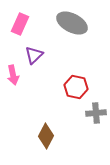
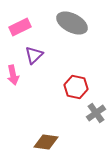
pink rectangle: moved 3 px down; rotated 40 degrees clockwise
gray cross: rotated 30 degrees counterclockwise
brown diamond: moved 6 px down; rotated 70 degrees clockwise
